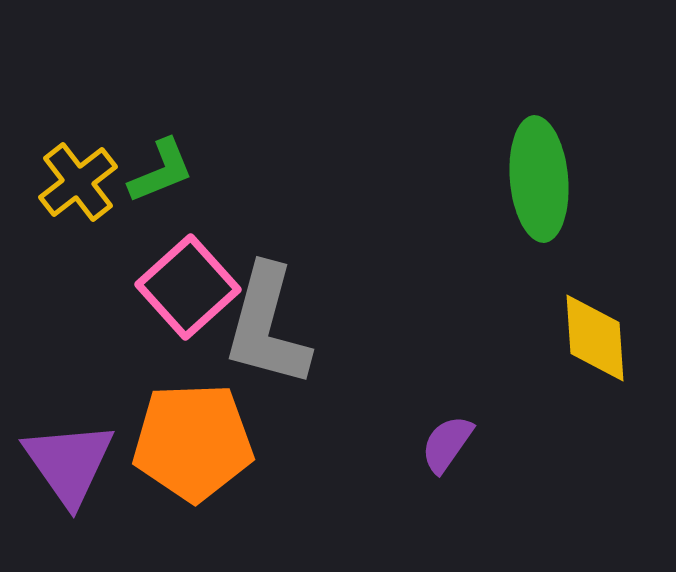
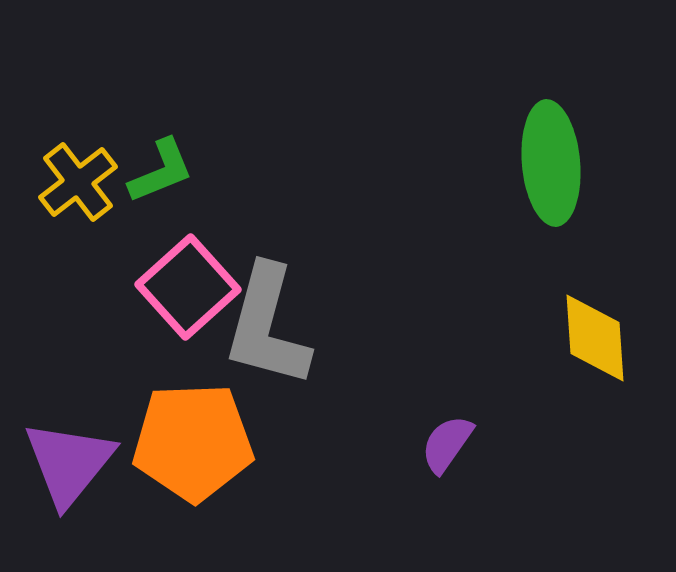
green ellipse: moved 12 px right, 16 px up
purple triangle: rotated 14 degrees clockwise
